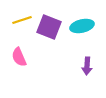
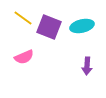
yellow line: moved 1 px right, 2 px up; rotated 54 degrees clockwise
pink semicircle: moved 5 px right; rotated 90 degrees counterclockwise
